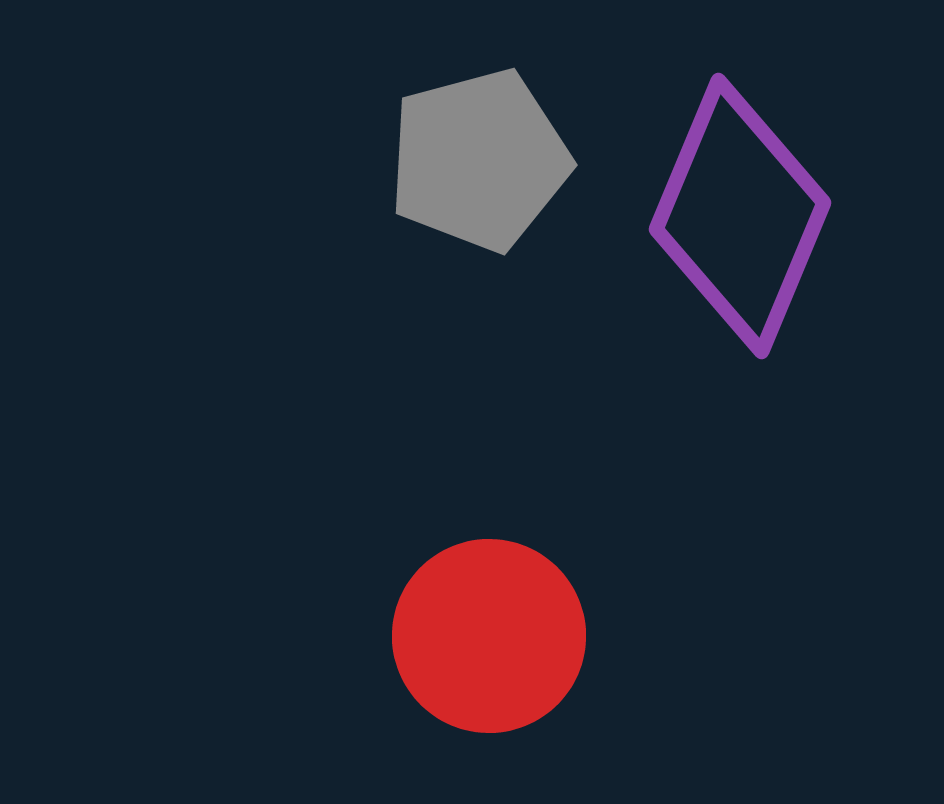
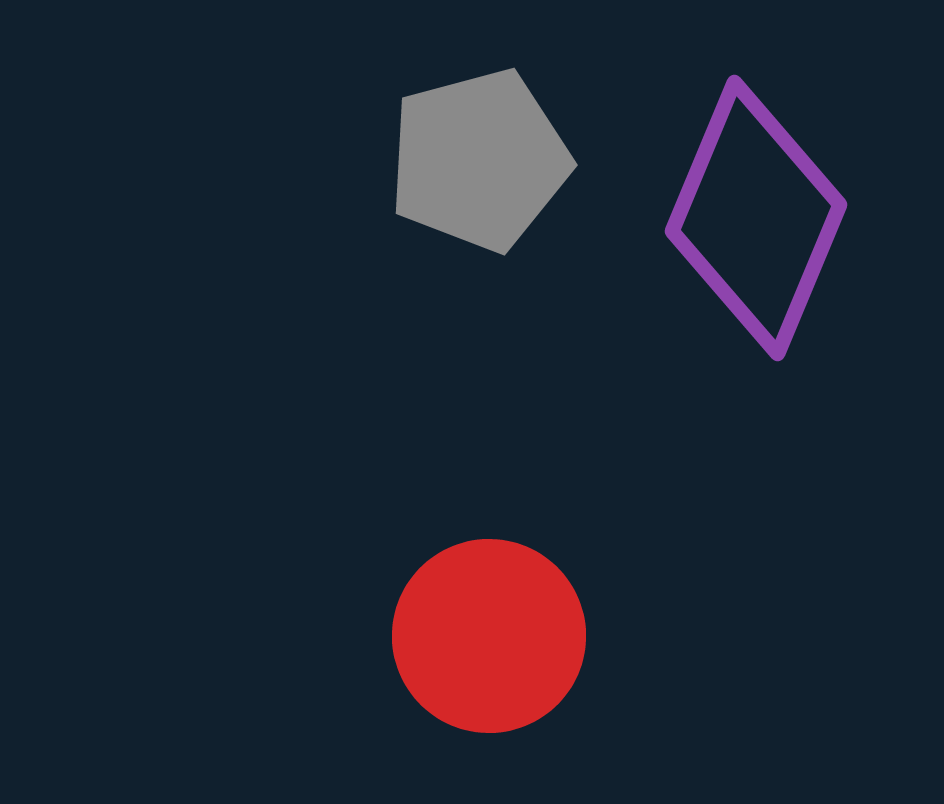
purple diamond: moved 16 px right, 2 px down
